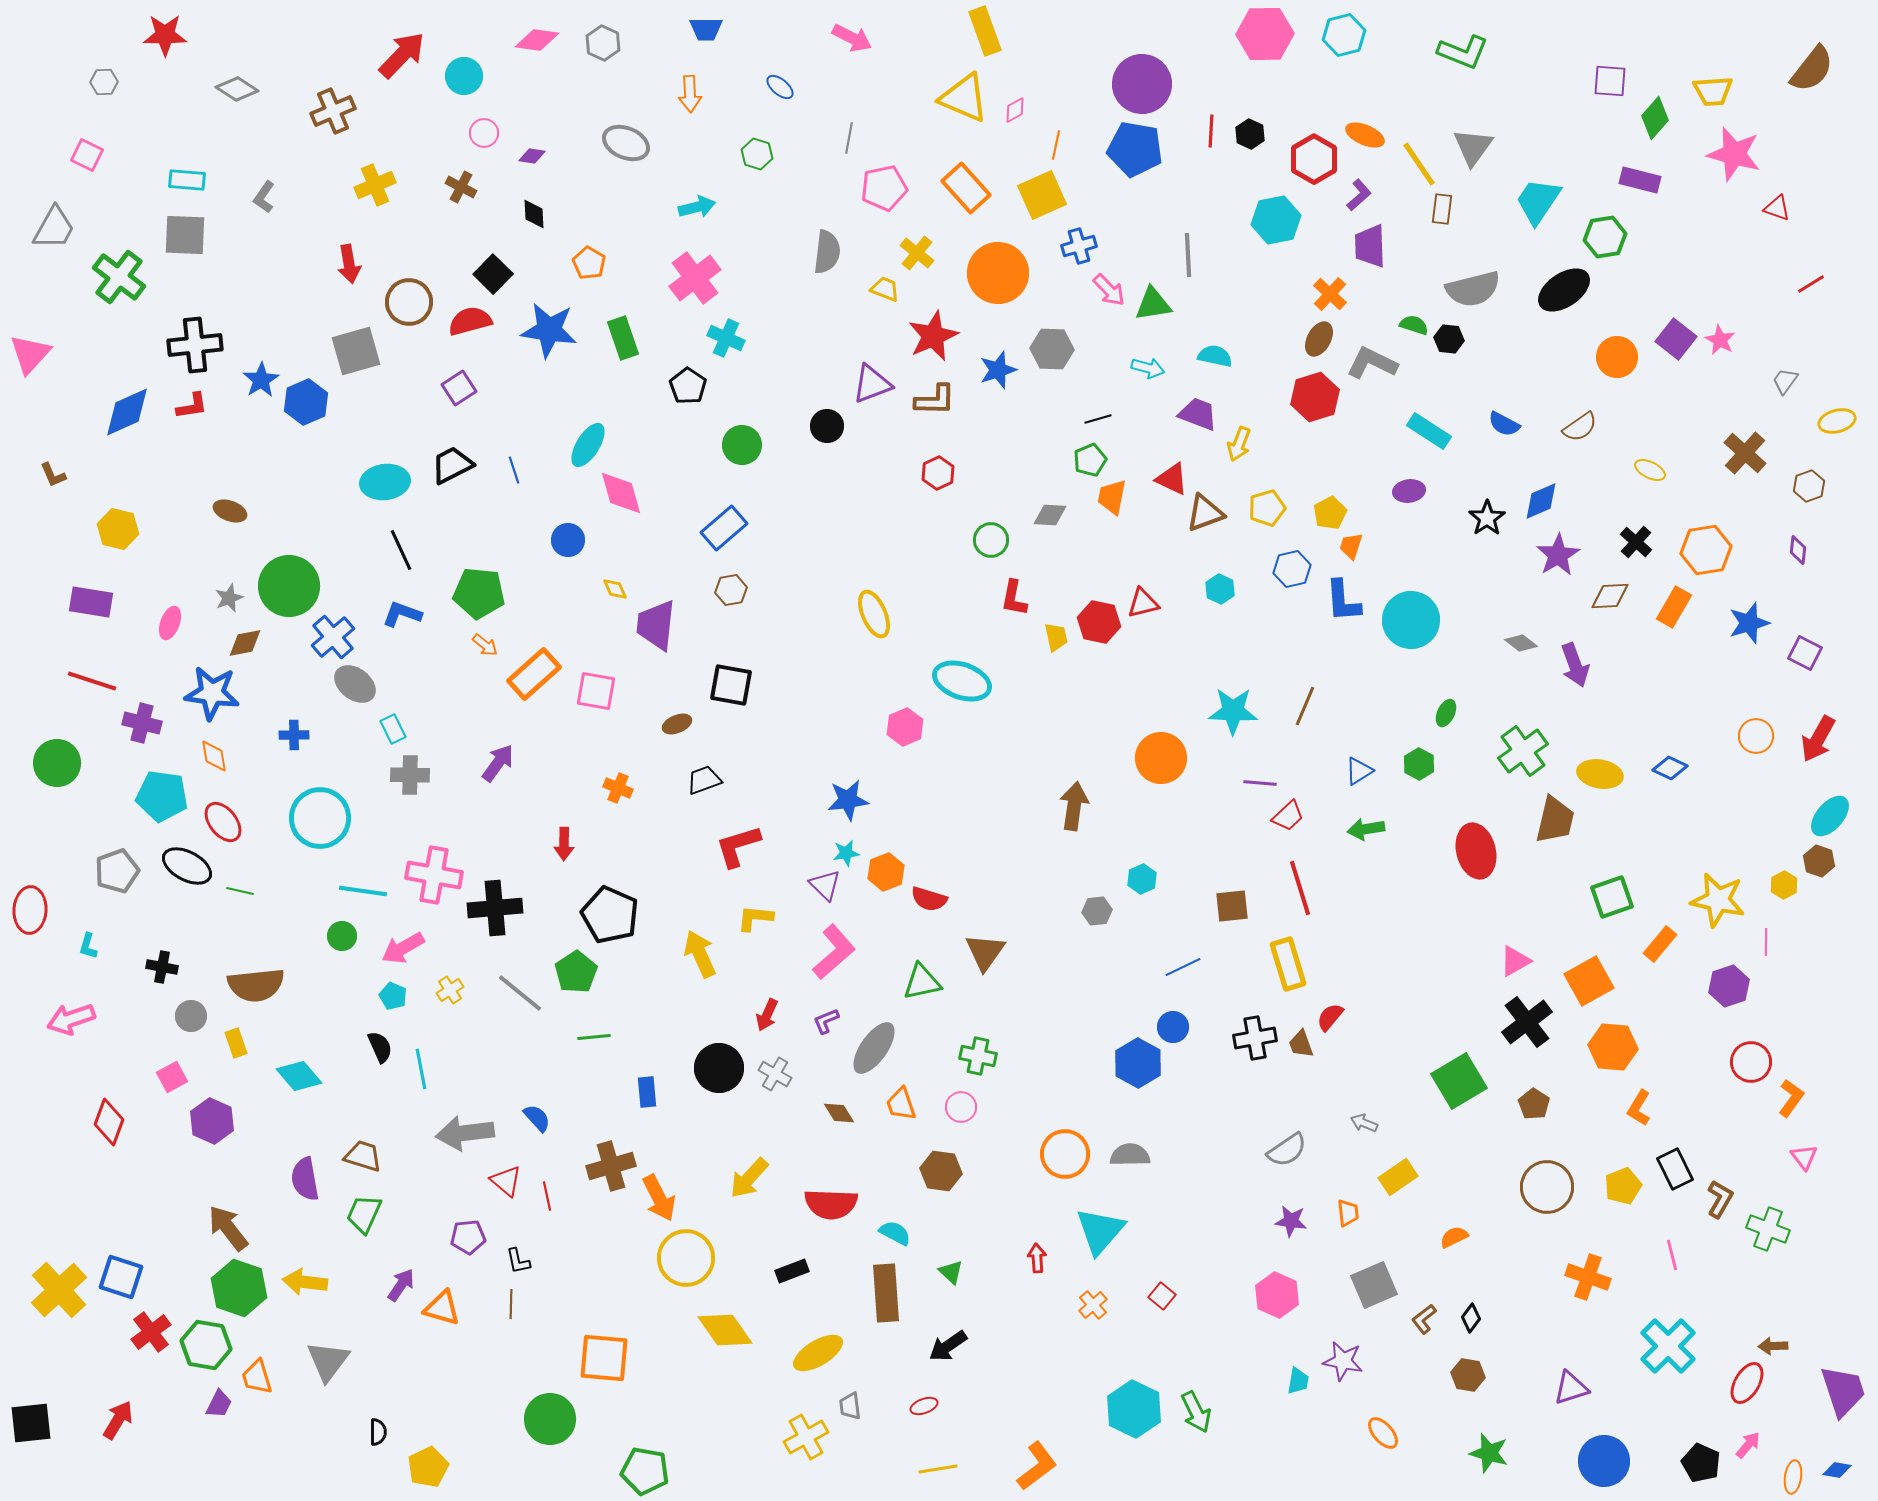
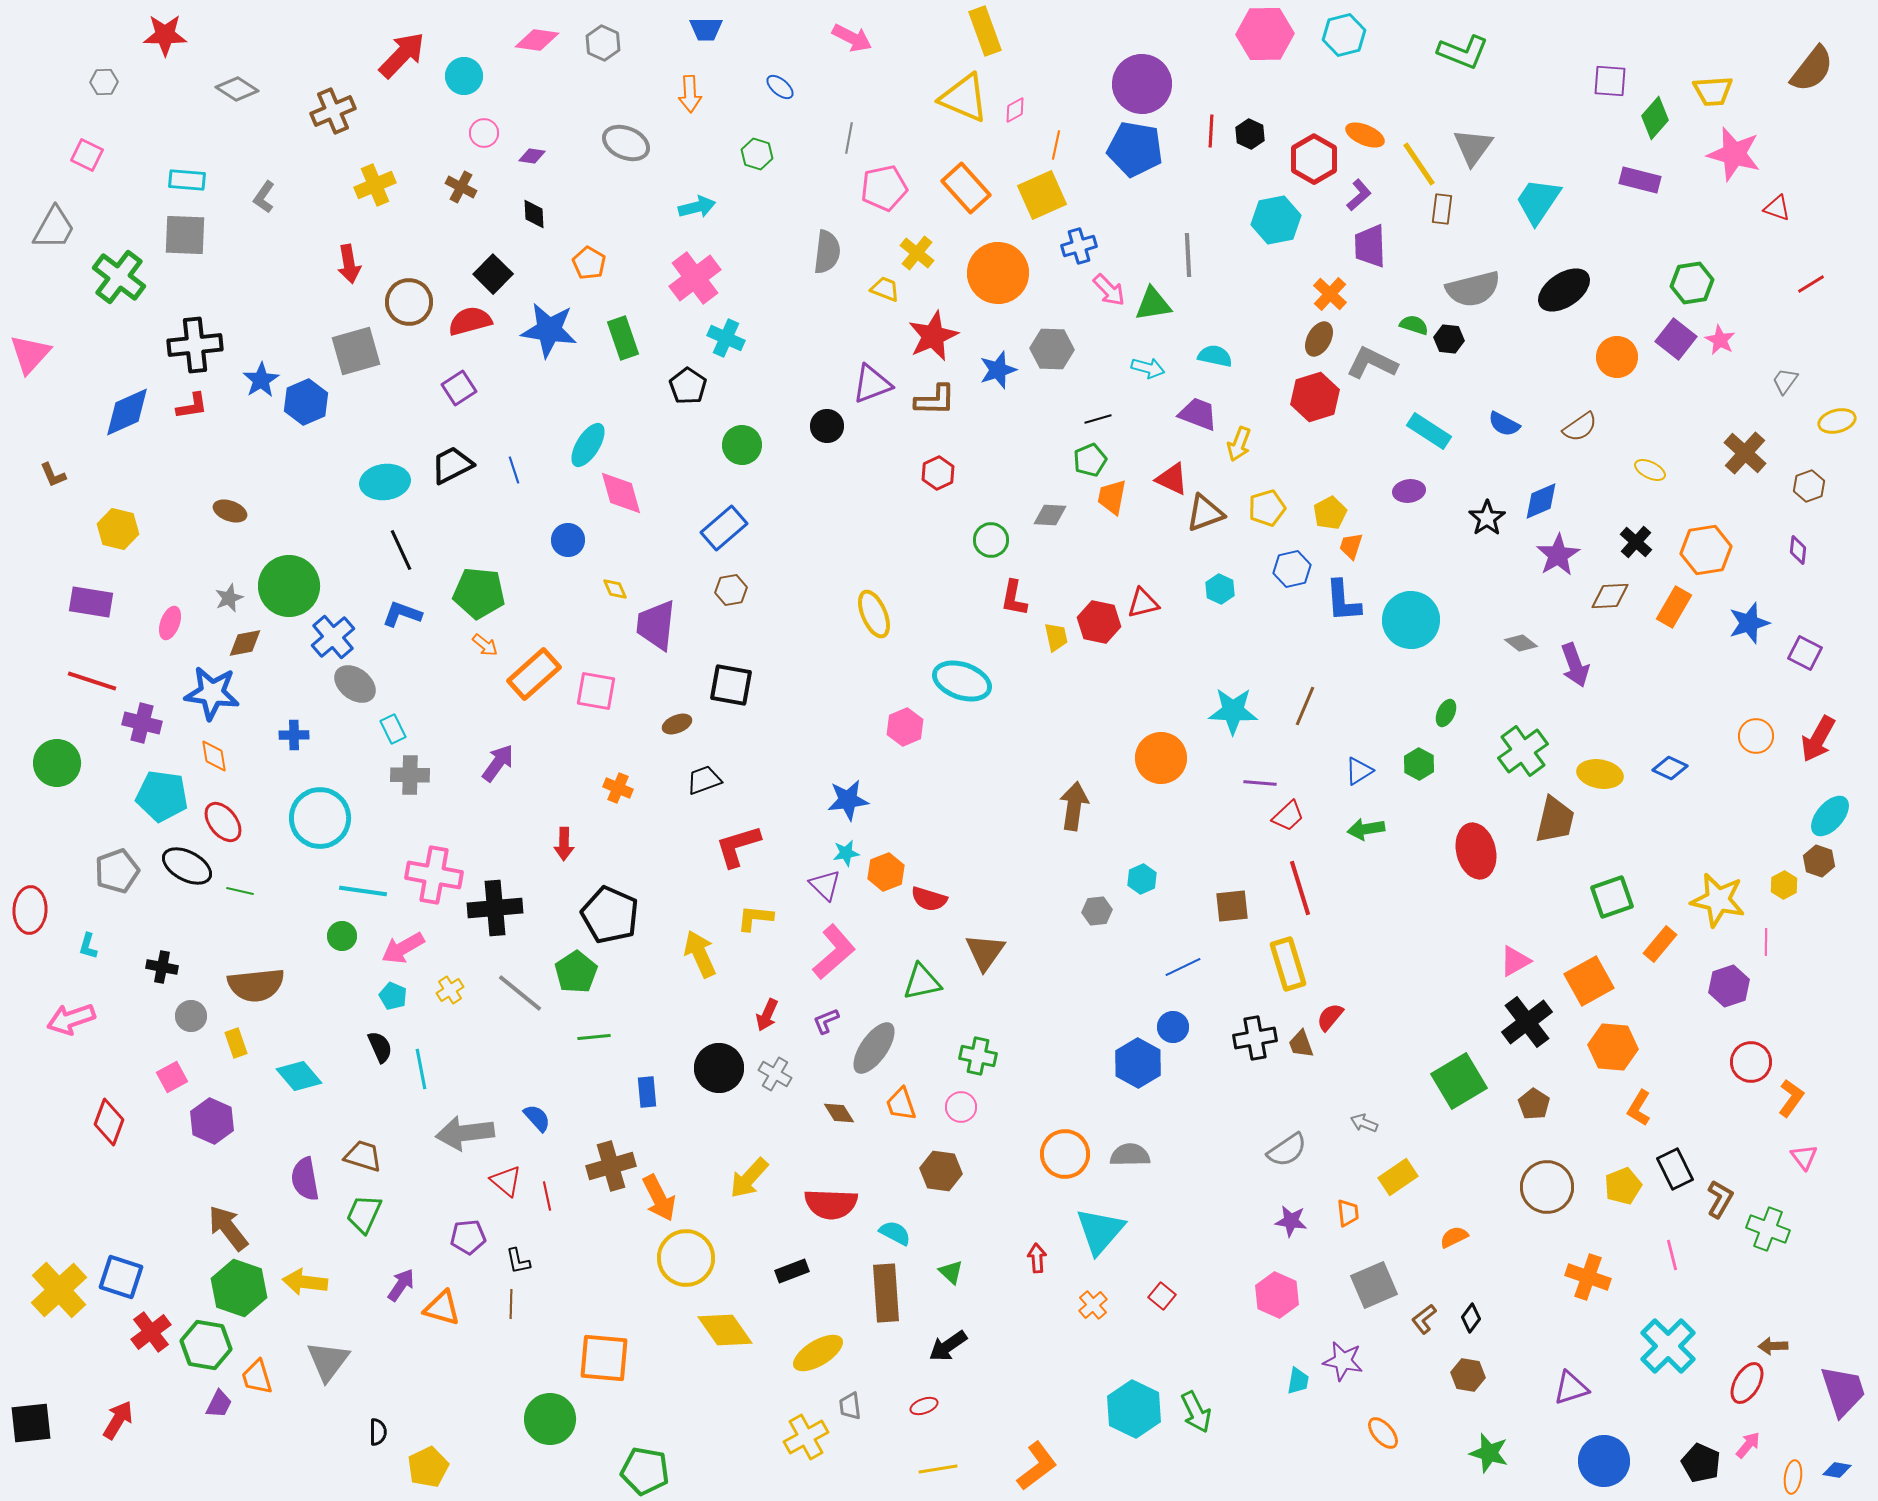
green hexagon at (1605, 237): moved 87 px right, 46 px down
